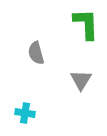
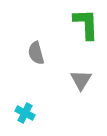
cyan cross: rotated 18 degrees clockwise
